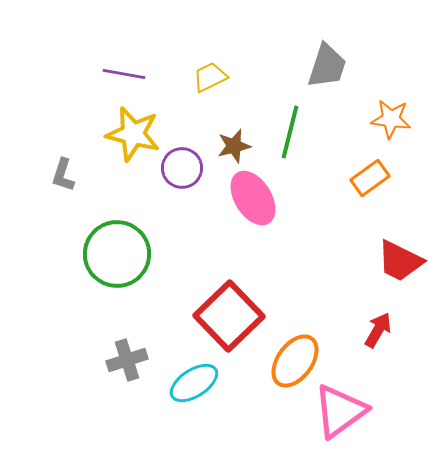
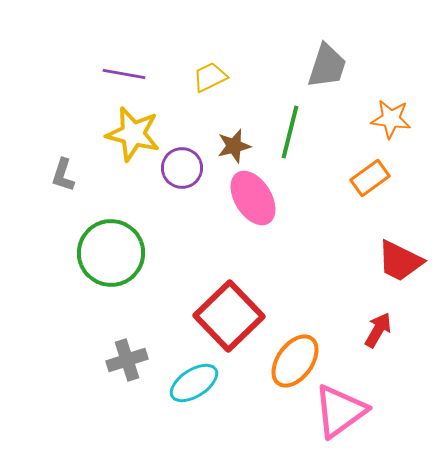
green circle: moved 6 px left, 1 px up
